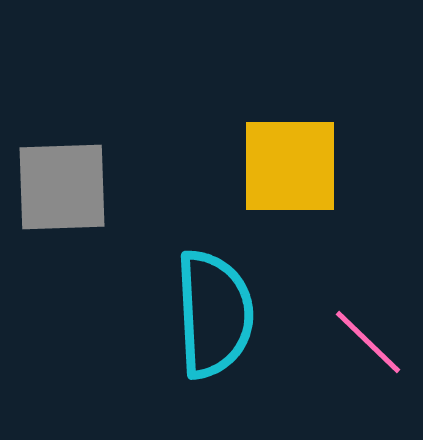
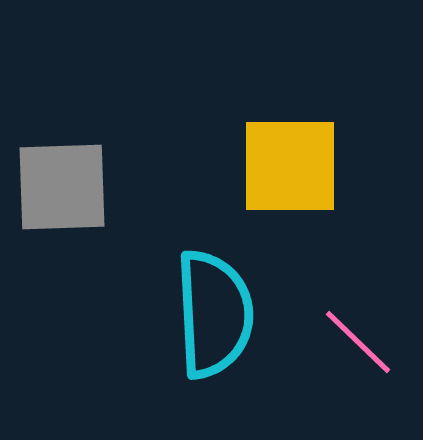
pink line: moved 10 px left
